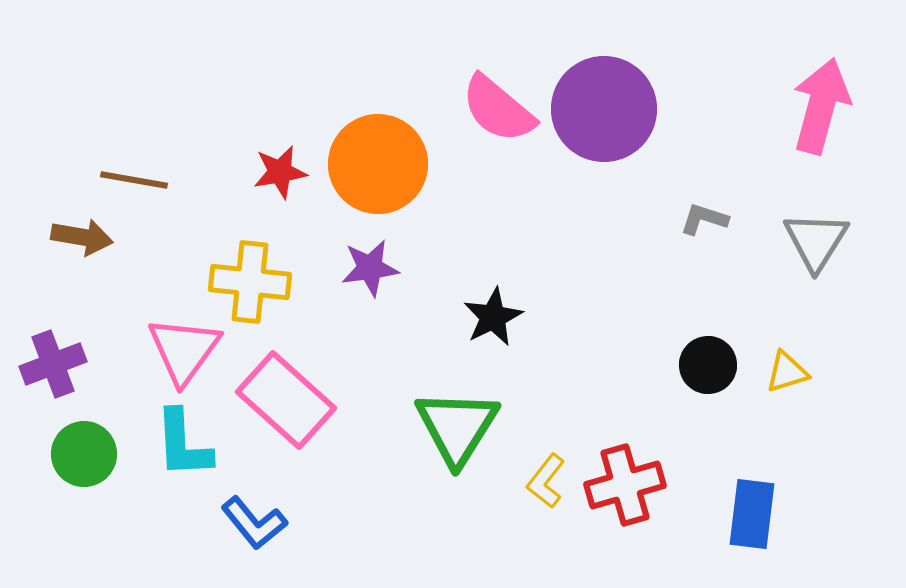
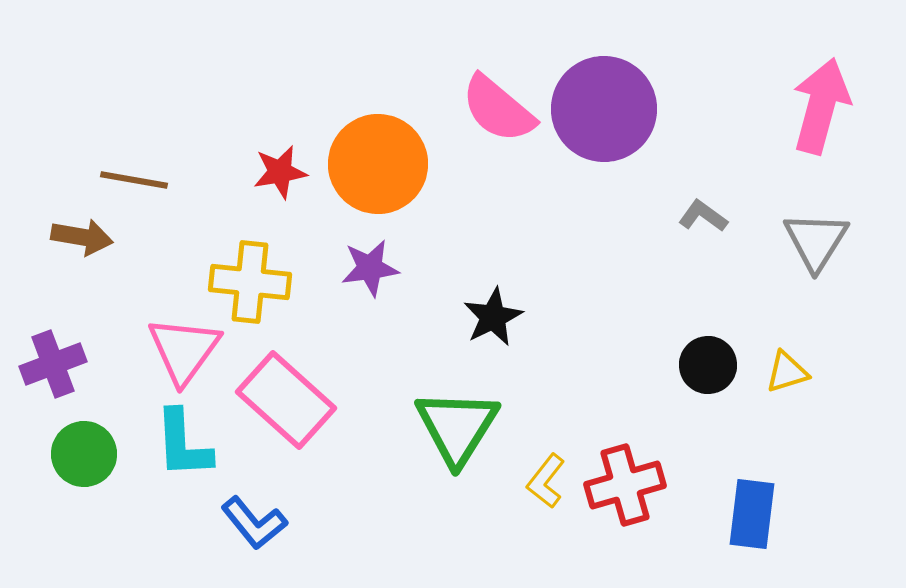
gray L-shape: moved 1 px left, 3 px up; rotated 18 degrees clockwise
